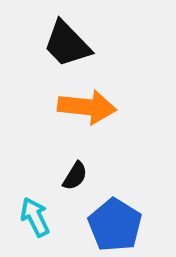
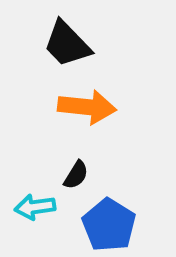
black semicircle: moved 1 px right, 1 px up
cyan arrow: moved 10 px up; rotated 72 degrees counterclockwise
blue pentagon: moved 6 px left
